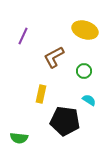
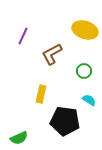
brown L-shape: moved 2 px left, 3 px up
green semicircle: rotated 30 degrees counterclockwise
